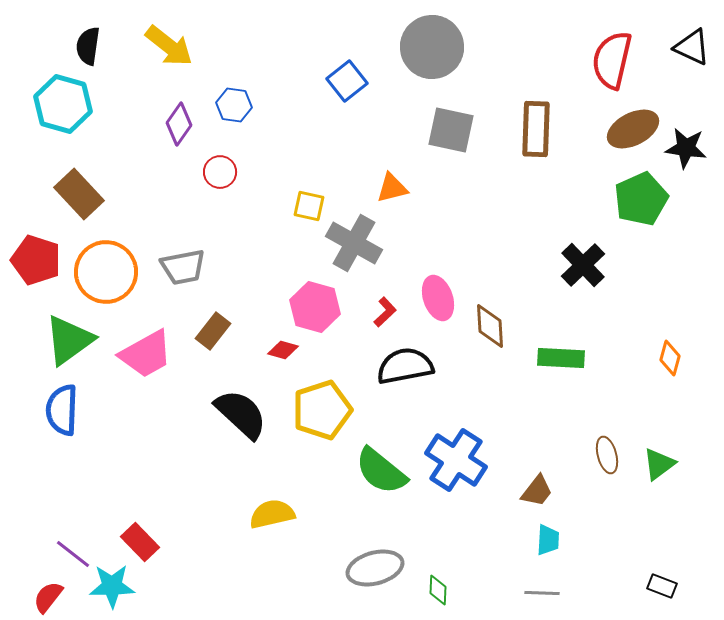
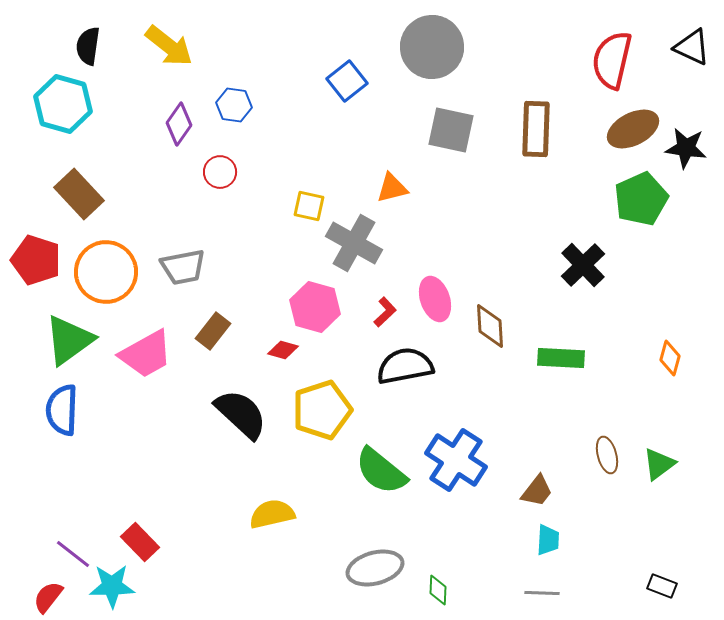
pink ellipse at (438, 298): moved 3 px left, 1 px down
